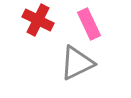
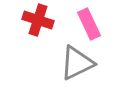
red cross: rotated 8 degrees counterclockwise
